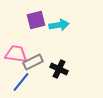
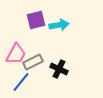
pink trapezoid: rotated 110 degrees clockwise
